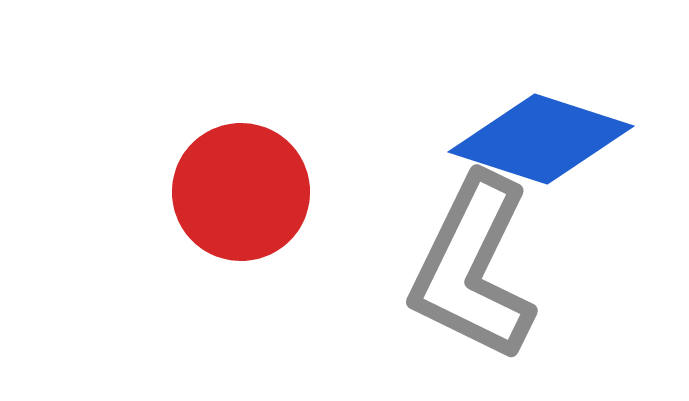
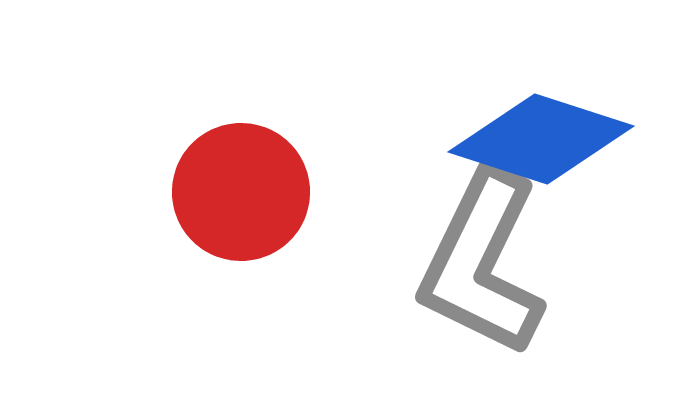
gray L-shape: moved 9 px right, 5 px up
